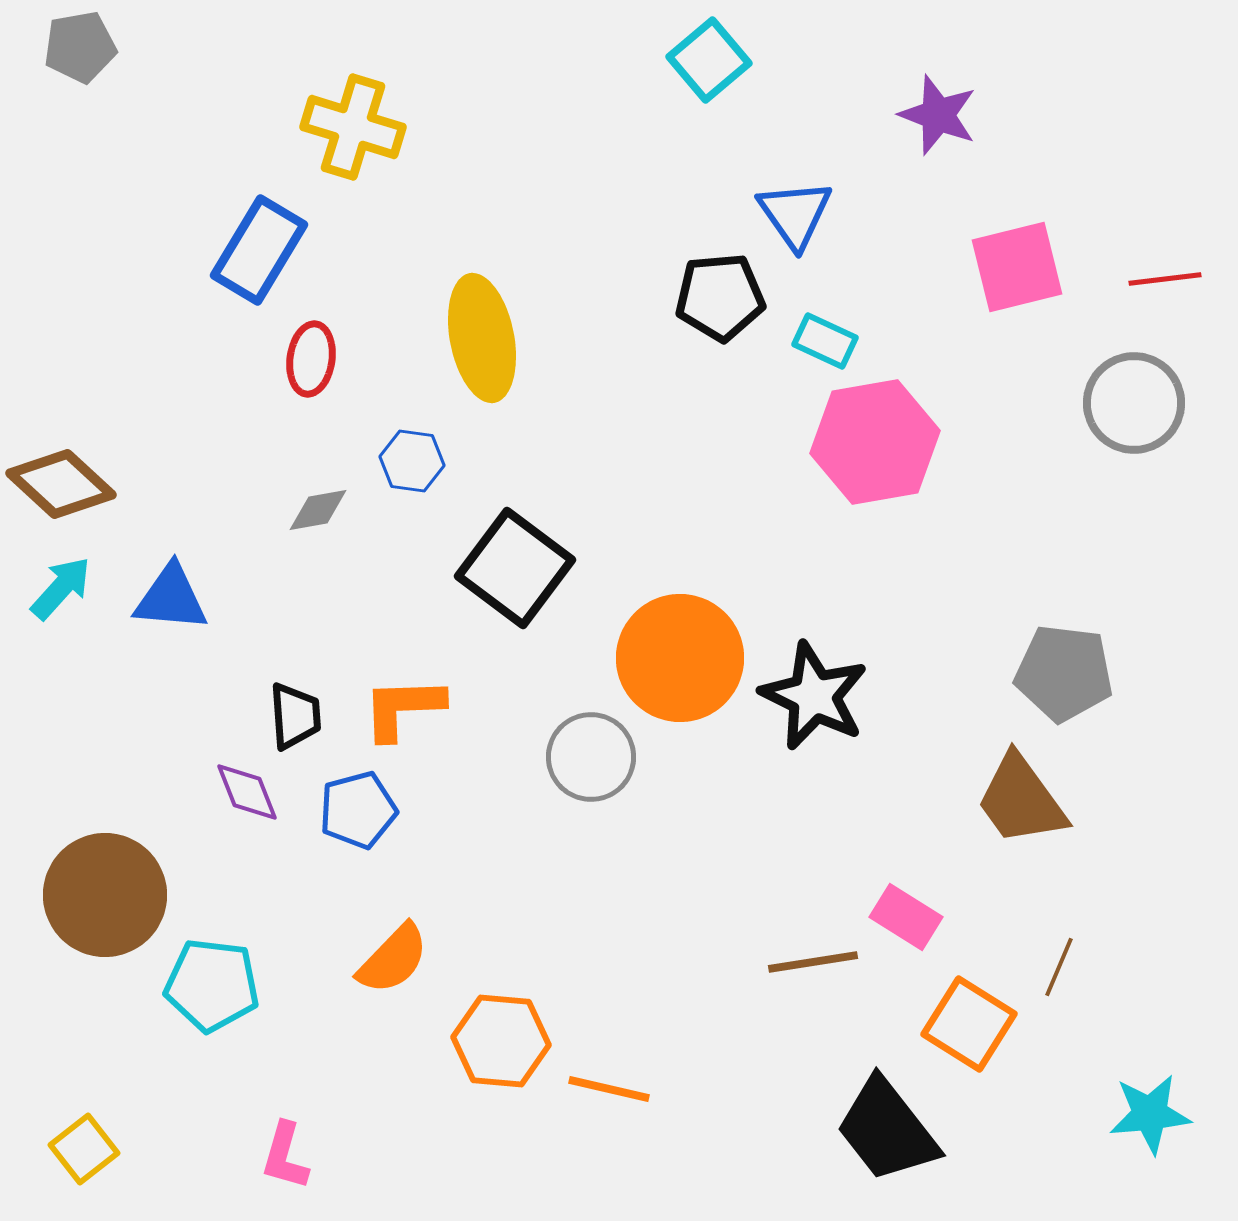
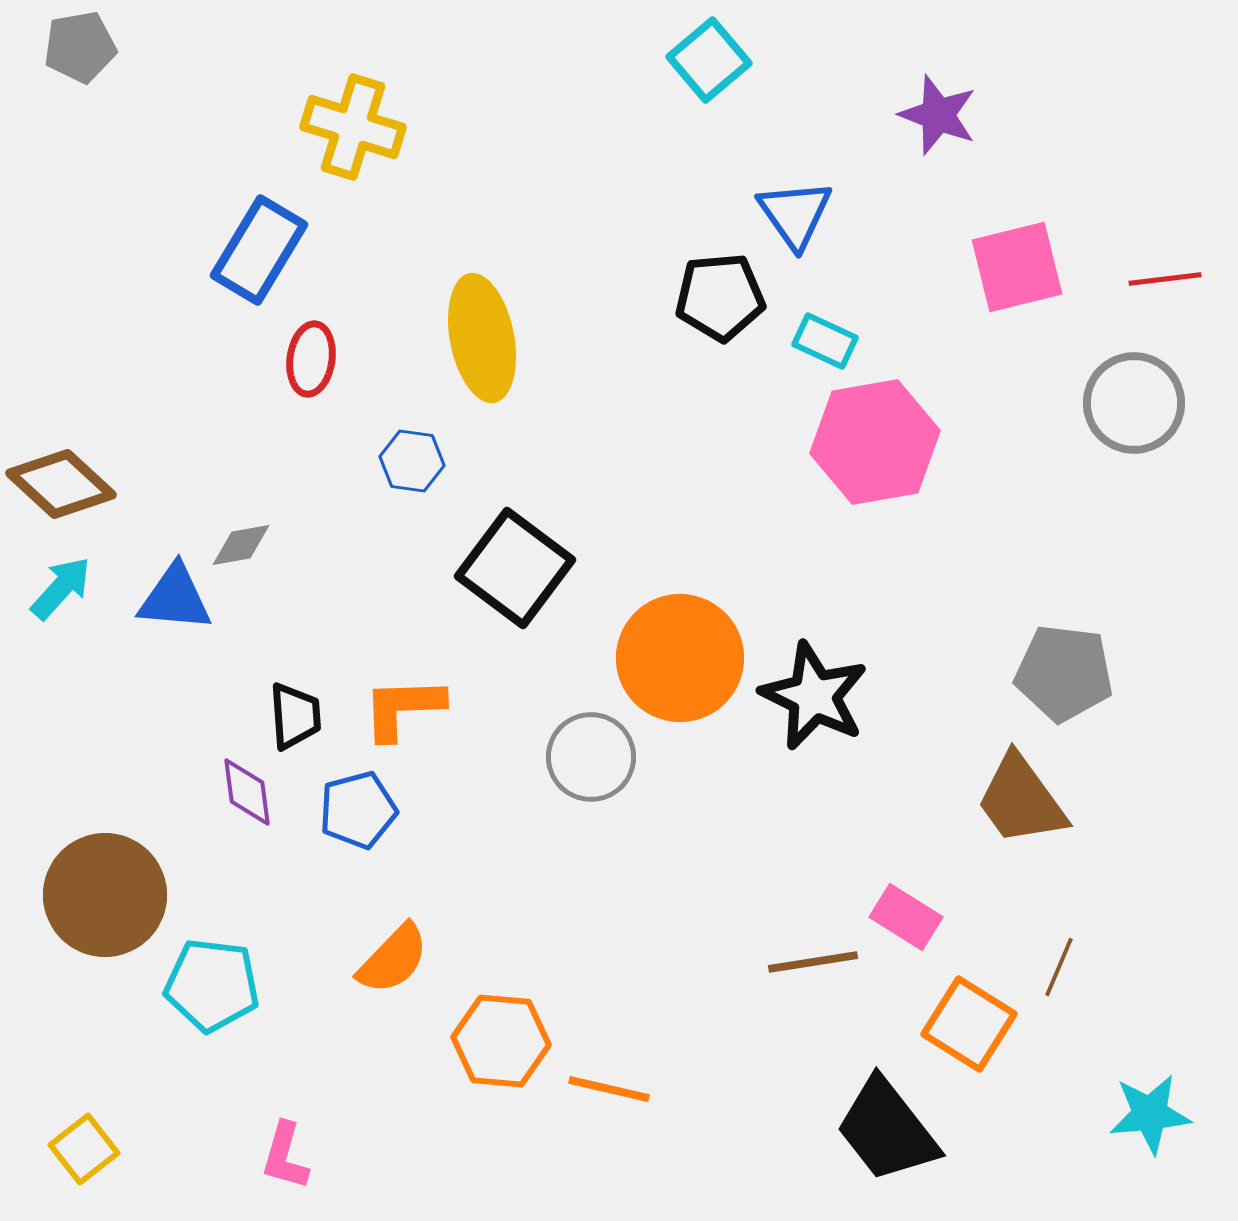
gray diamond at (318, 510): moved 77 px left, 35 px down
blue triangle at (171, 598): moved 4 px right
purple diamond at (247, 792): rotated 14 degrees clockwise
